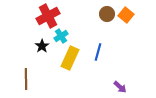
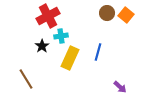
brown circle: moved 1 px up
cyan cross: rotated 24 degrees clockwise
brown line: rotated 30 degrees counterclockwise
